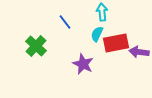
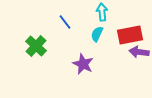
red rectangle: moved 14 px right, 8 px up
